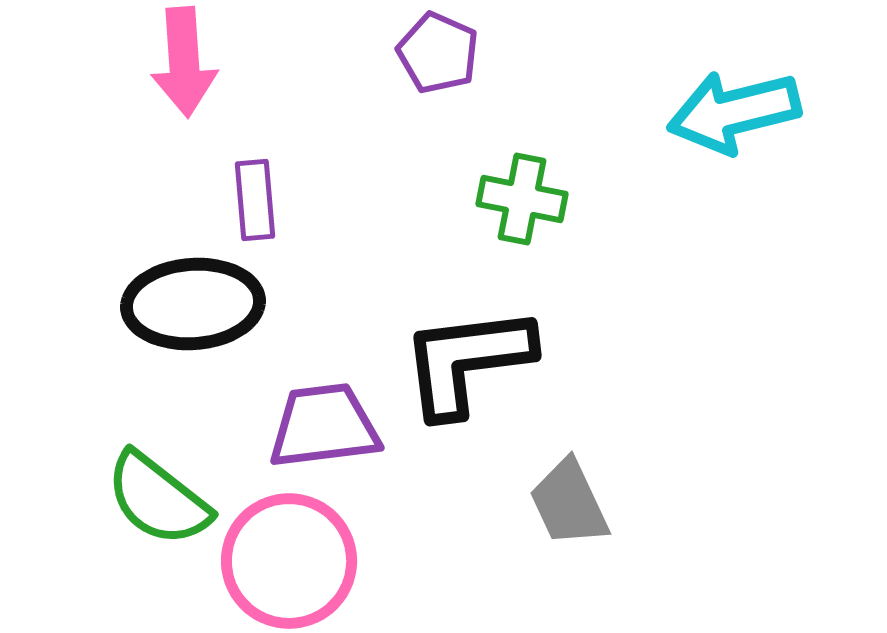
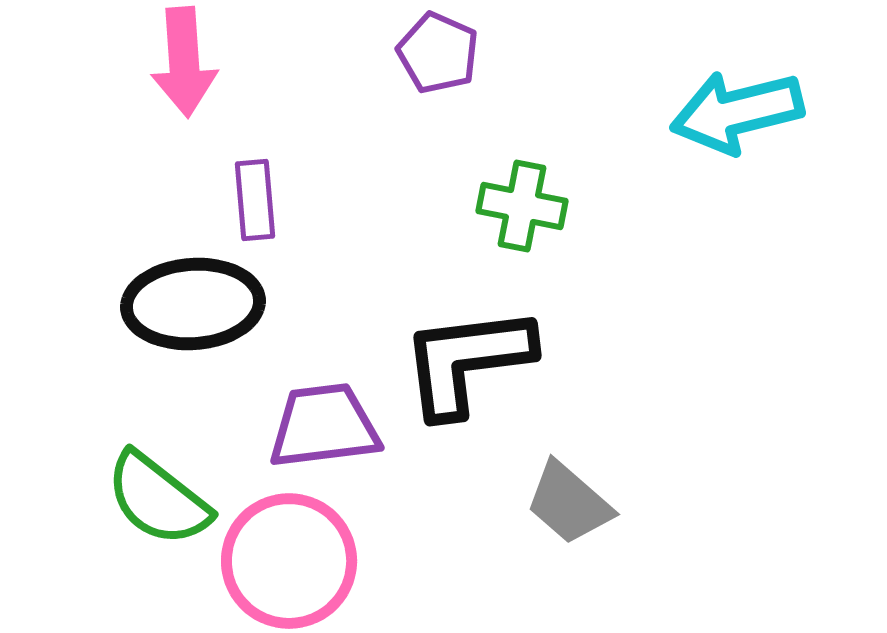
cyan arrow: moved 3 px right
green cross: moved 7 px down
gray trapezoid: rotated 24 degrees counterclockwise
